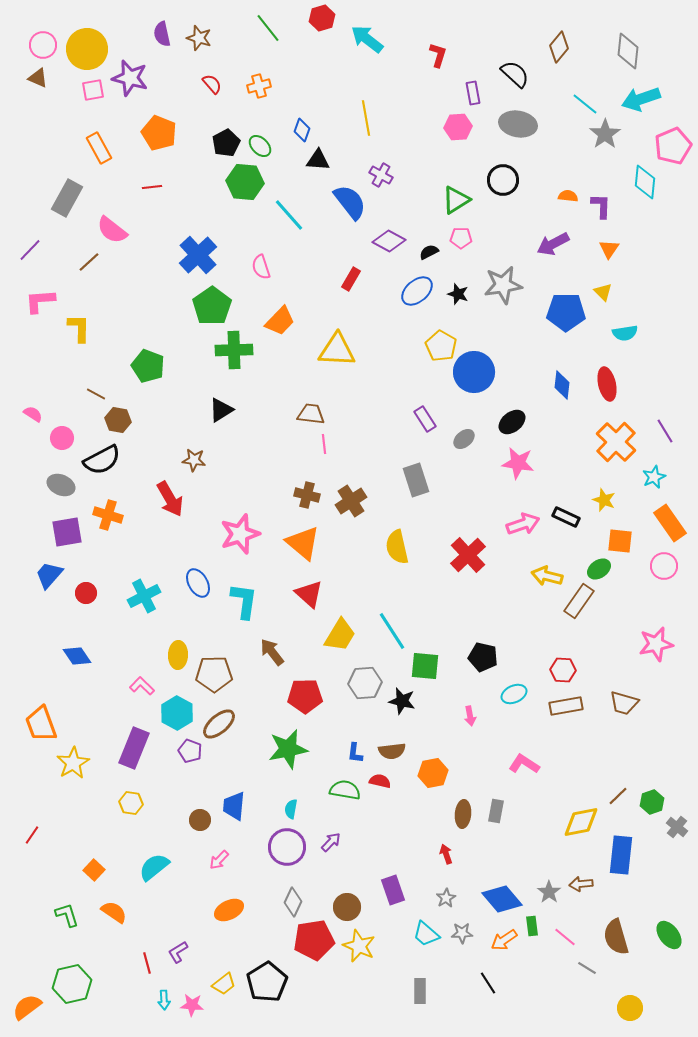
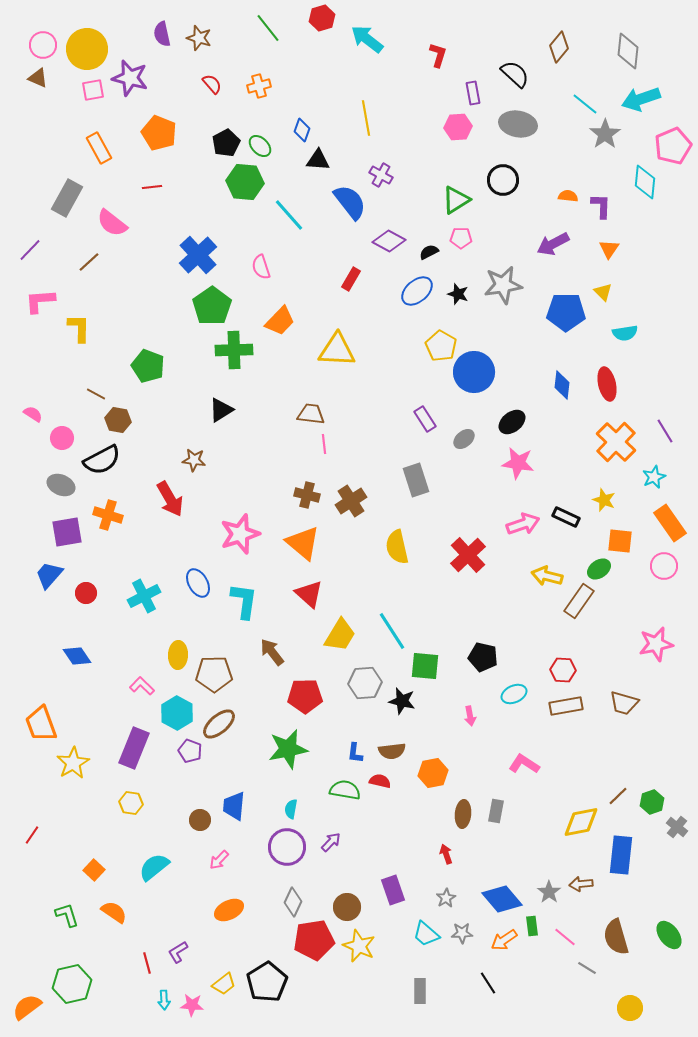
pink semicircle at (112, 230): moved 7 px up
